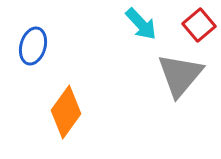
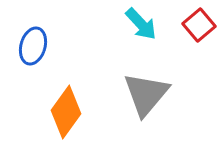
gray triangle: moved 34 px left, 19 px down
